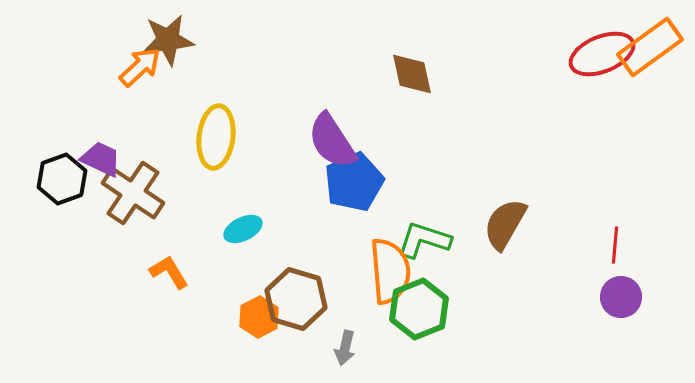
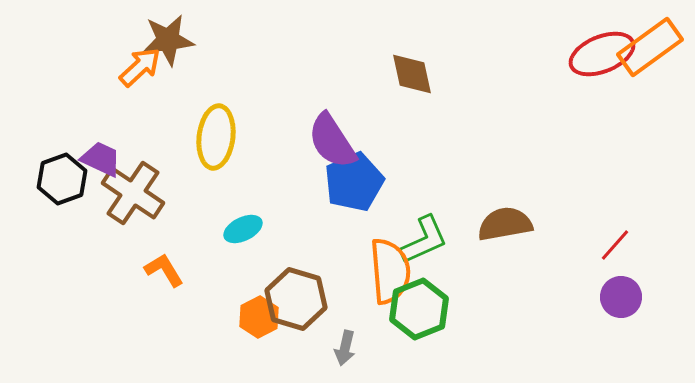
brown semicircle: rotated 50 degrees clockwise
green L-shape: rotated 138 degrees clockwise
red line: rotated 36 degrees clockwise
orange L-shape: moved 5 px left, 2 px up
